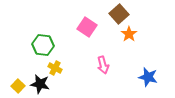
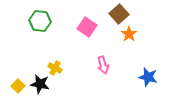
green hexagon: moved 3 px left, 24 px up
